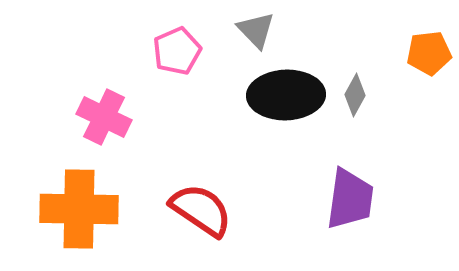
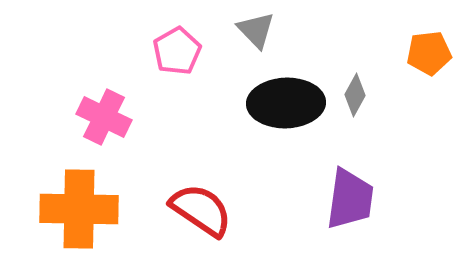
pink pentagon: rotated 6 degrees counterclockwise
black ellipse: moved 8 px down
